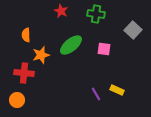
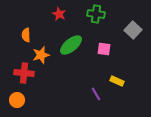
red star: moved 2 px left, 3 px down
yellow rectangle: moved 9 px up
